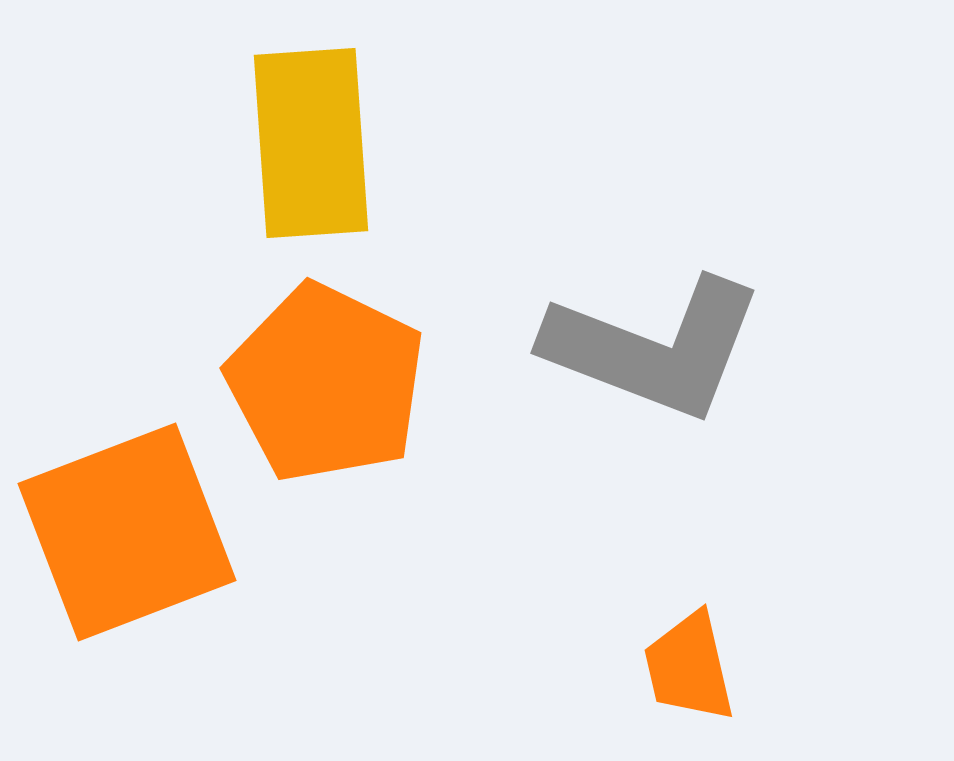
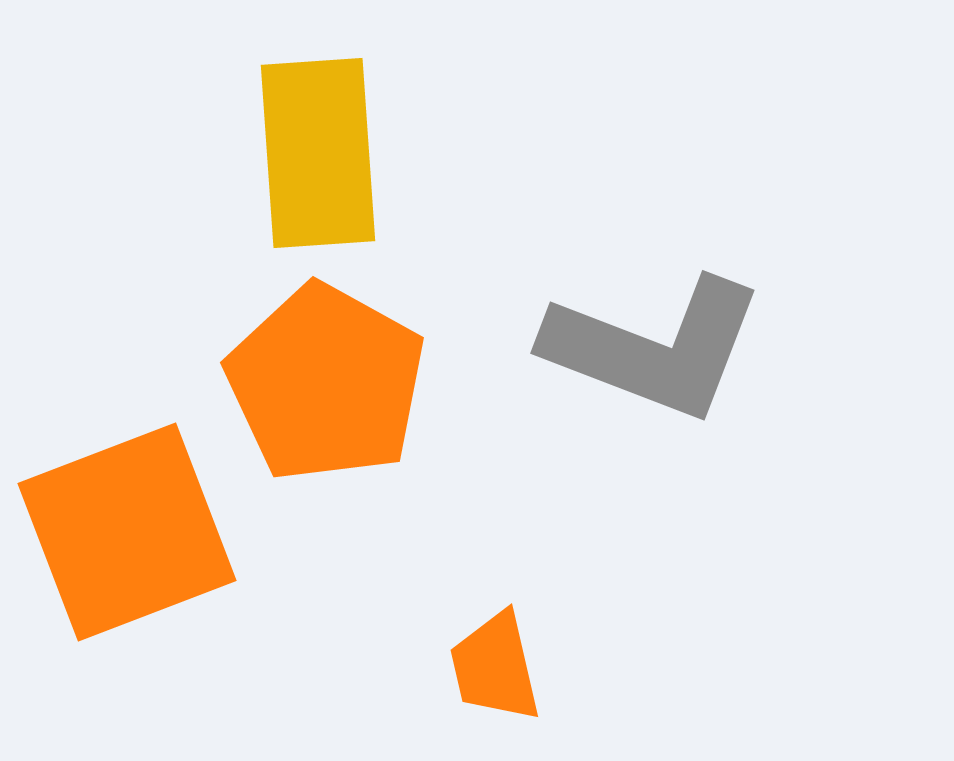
yellow rectangle: moved 7 px right, 10 px down
orange pentagon: rotated 3 degrees clockwise
orange trapezoid: moved 194 px left
